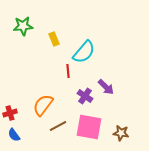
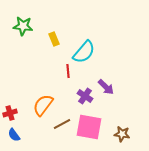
green star: rotated 12 degrees clockwise
brown line: moved 4 px right, 2 px up
brown star: moved 1 px right, 1 px down
